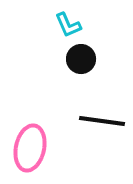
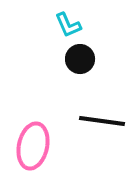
black circle: moved 1 px left
pink ellipse: moved 3 px right, 2 px up
